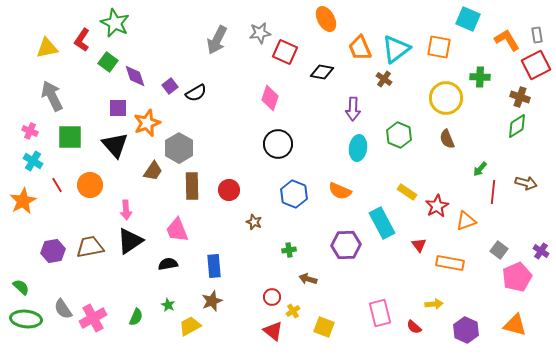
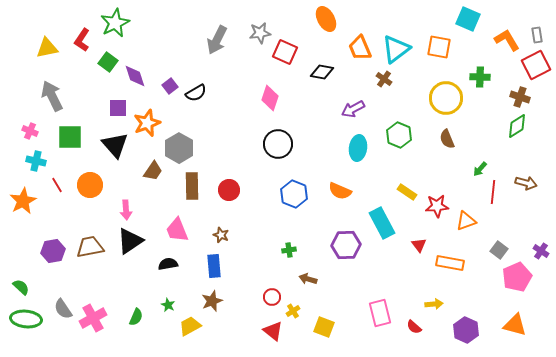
green star at (115, 23): rotated 20 degrees clockwise
purple arrow at (353, 109): rotated 60 degrees clockwise
cyan cross at (33, 161): moved 3 px right; rotated 18 degrees counterclockwise
red star at (437, 206): rotated 25 degrees clockwise
brown star at (254, 222): moved 33 px left, 13 px down
